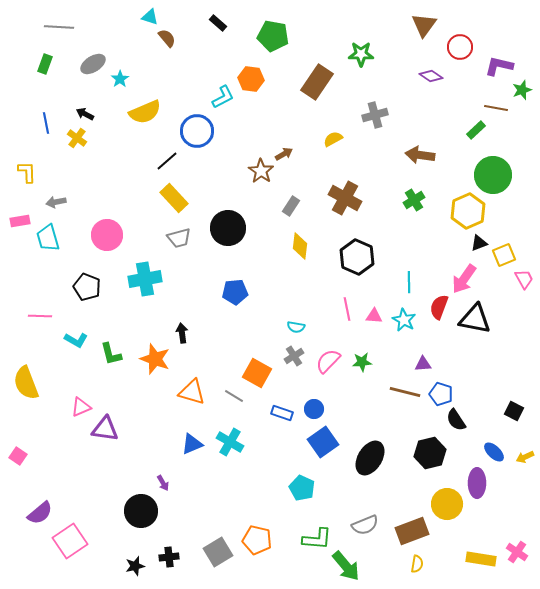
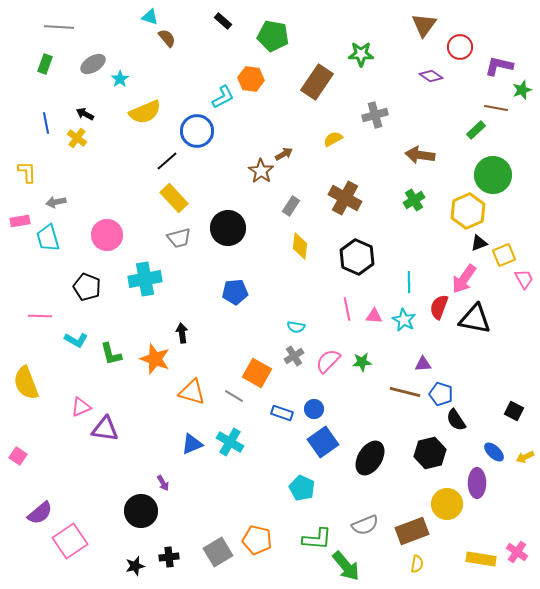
black rectangle at (218, 23): moved 5 px right, 2 px up
